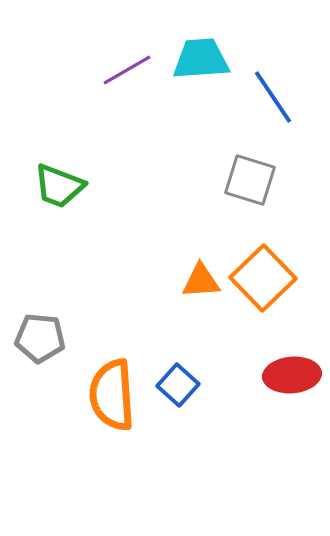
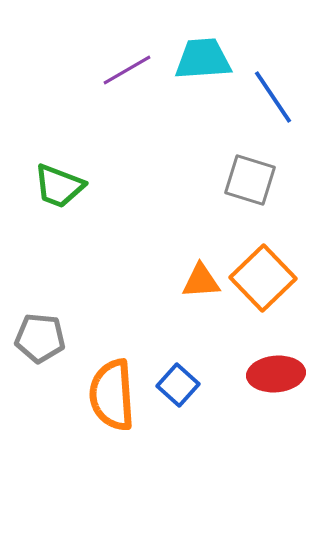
cyan trapezoid: moved 2 px right
red ellipse: moved 16 px left, 1 px up
